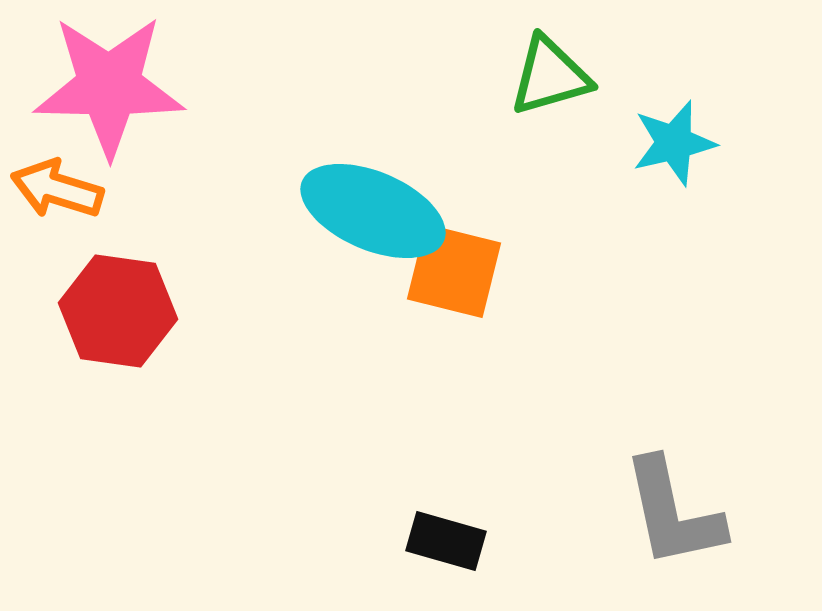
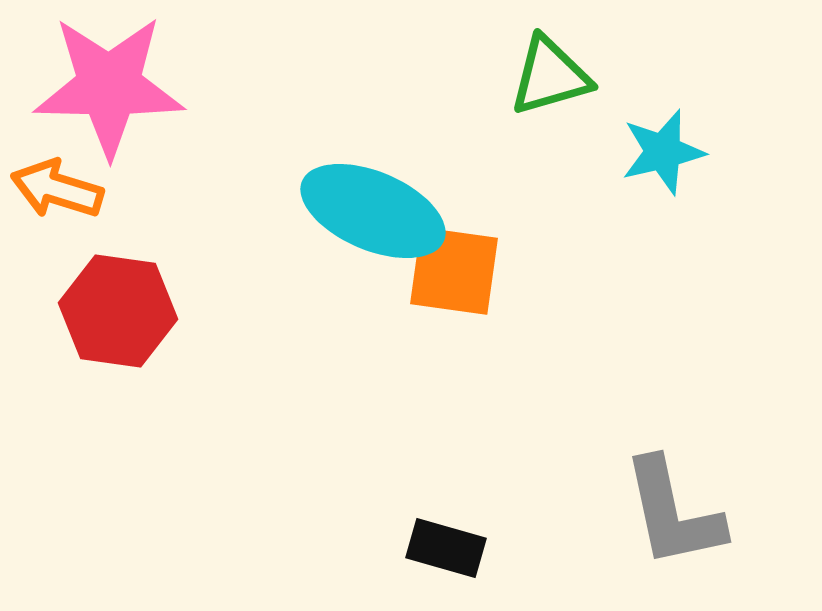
cyan star: moved 11 px left, 9 px down
orange square: rotated 6 degrees counterclockwise
black rectangle: moved 7 px down
